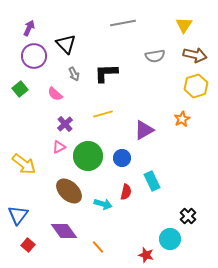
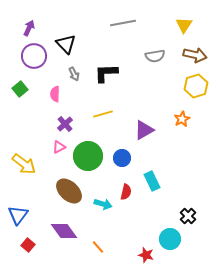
pink semicircle: rotated 49 degrees clockwise
